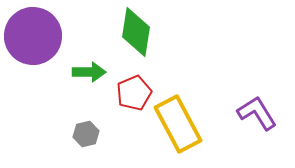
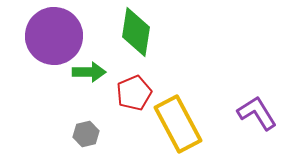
purple circle: moved 21 px right
